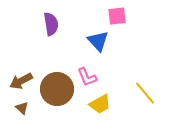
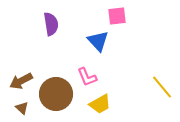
brown circle: moved 1 px left, 5 px down
yellow line: moved 17 px right, 6 px up
